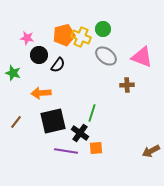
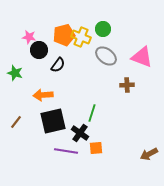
pink star: moved 2 px right, 1 px up
black circle: moved 5 px up
green star: moved 2 px right
orange arrow: moved 2 px right, 2 px down
brown arrow: moved 2 px left, 3 px down
